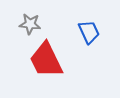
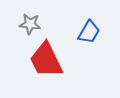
blue trapezoid: rotated 55 degrees clockwise
